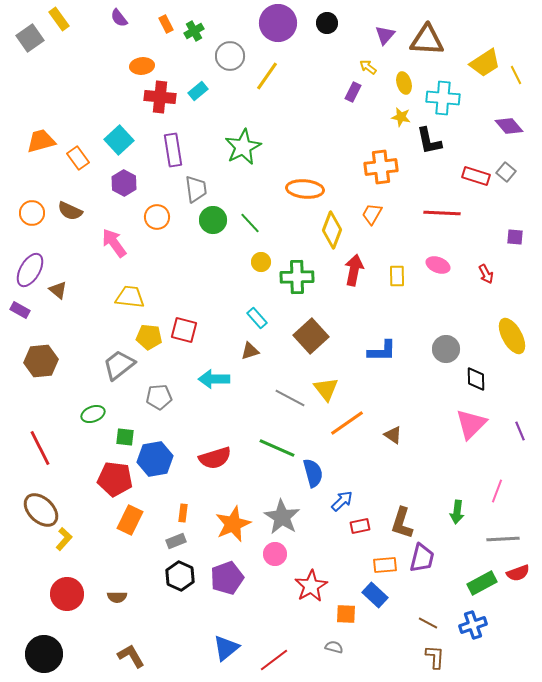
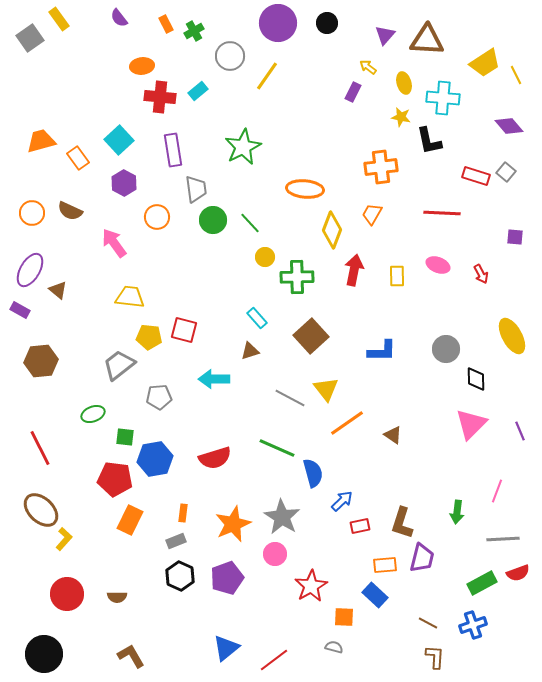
yellow circle at (261, 262): moved 4 px right, 5 px up
red arrow at (486, 274): moved 5 px left
orange square at (346, 614): moved 2 px left, 3 px down
